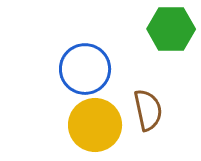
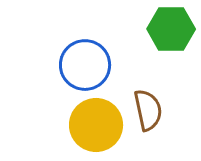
blue circle: moved 4 px up
yellow circle: moved 1 px right
